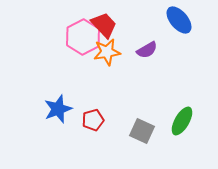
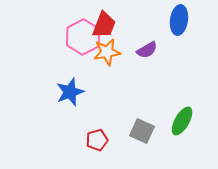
blue ellipse: rotated 48 degrees clockwise
red trapezoid: rotated 64 degrees clockwise
blue star: moved 12 px right, 17 px up
red pentagon: moved 4 px right, 20 px down
